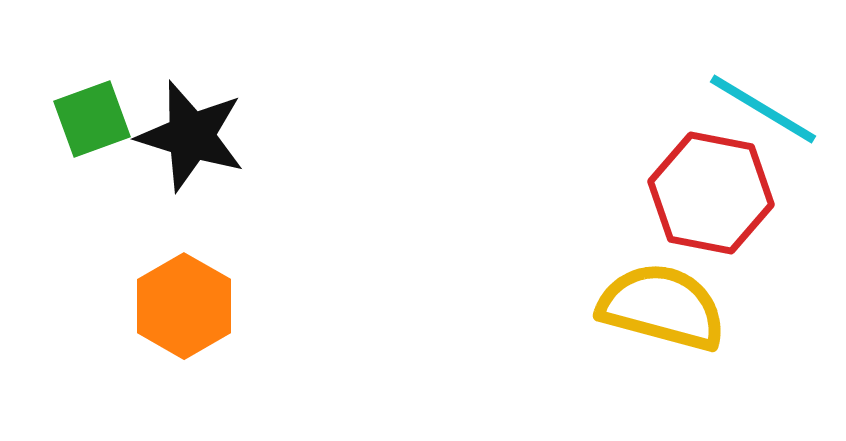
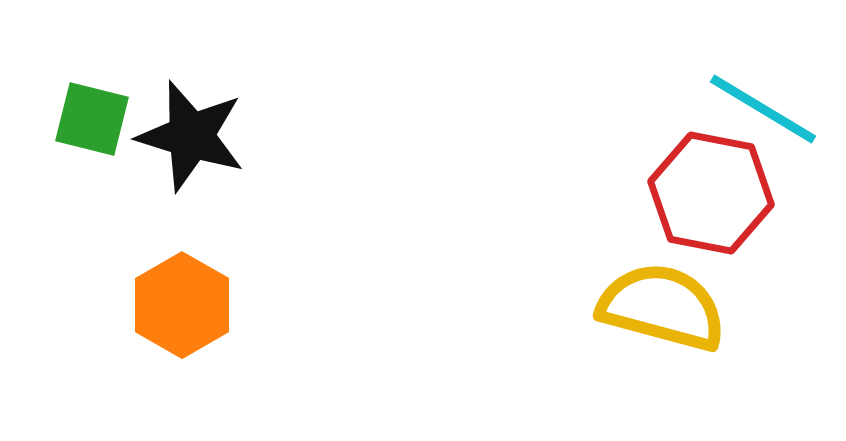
green square: rotated 34 degrees clockwise
orange hexagon: moved 2 px left, 1 px up
